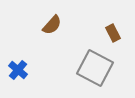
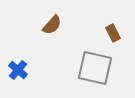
gray square: rotated 15 degrees counterclockwise
